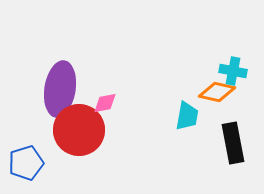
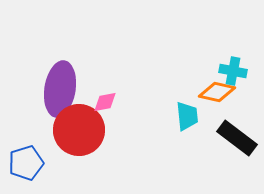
pink diamond: moved 1 px up
cyan trapezoid: rotated 16 degrees counterclockwise
black rectangle: moved 4 px right, 5 px up; rotated 42 degrees counterclockwise
